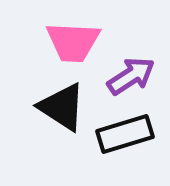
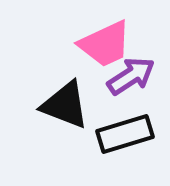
pink trapezoid: moved 32 px right, 2 px down; rotated 28 degrees counterclockwise
black triangle: moved 3 px right, 2 px up; rotated 12 degrees counterclockwise
